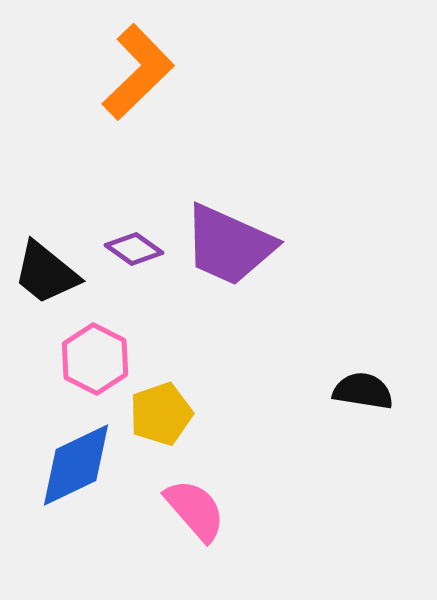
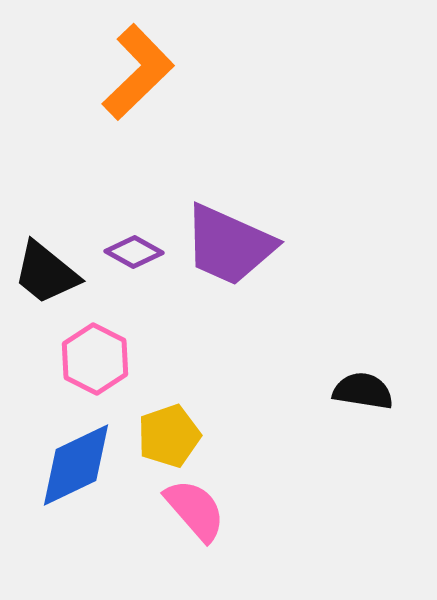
purple diamond: moved 3 px down; rotated 6 degrees counterclockwise
yellow pentagon: moved 8 px right, 22 px down
